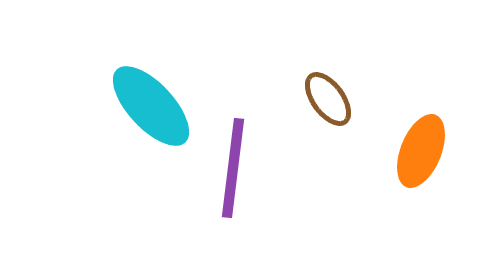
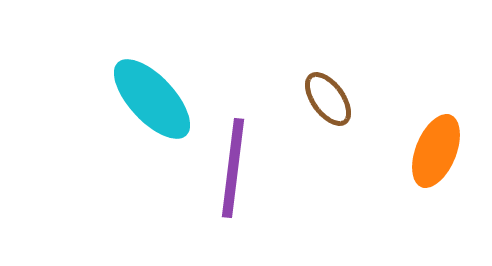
cyan ellipse: moved 1 px right, 7 px up
orange ellipse: moved 15 px right
